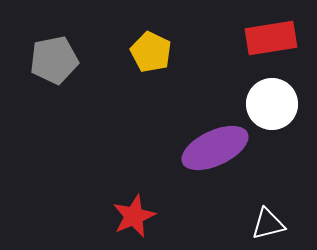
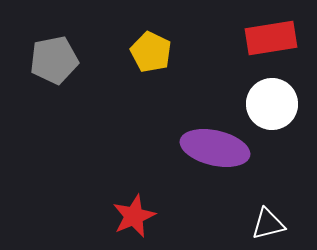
purple ellipse: rotated 38 degrees clockwise
